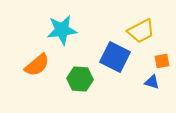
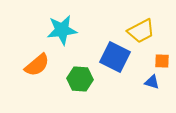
orange square: rotated 14 degrees clockwise
